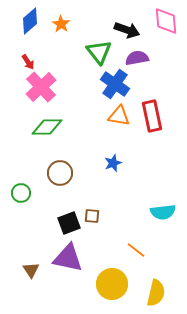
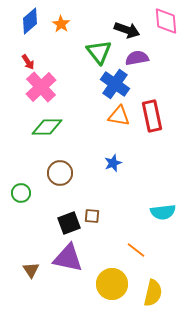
yellow semicircle: moved 3 px left
